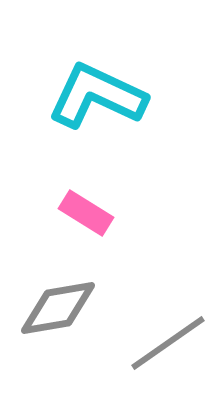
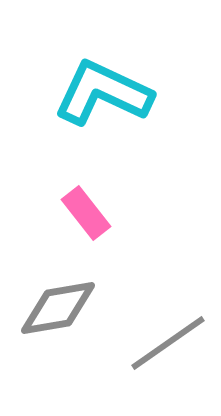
cyan L-shape: moved 6 px right, 3 px up
pink rectangle: rotated 20 degrees clockwise
